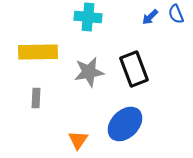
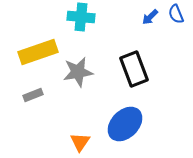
cyan cross: moved 7 px left
yellow rectangle: rotated 18 degrees counterclockwise
gray star: moved 11 px left
gray rectangle: moved 3 px left, 3 px up; rotated 66 degrees clockwise
orange triangle: moved 2 px right, 2 px down
